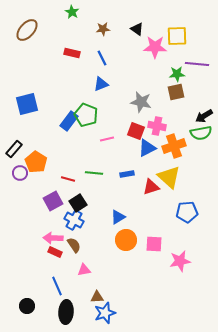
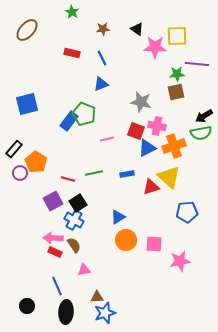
green pentagon at (86, 115): moved 2 px left, 1 px up
green line at (94, 173): rotated 18 degrees counterclockwise
